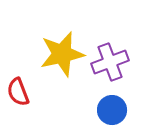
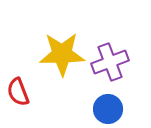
yellow star: rotated 12 degrees clockwise
blue circle: moved 4 px left, 1 px up
